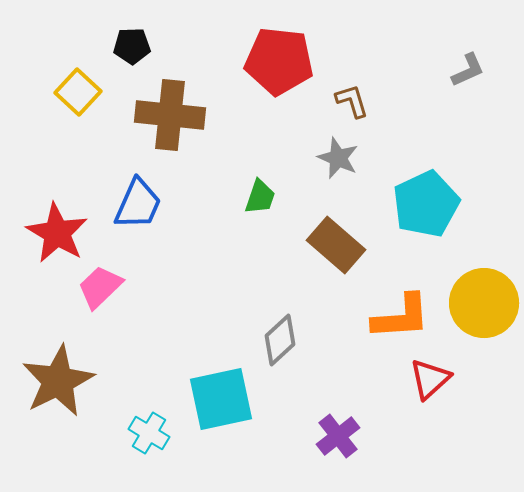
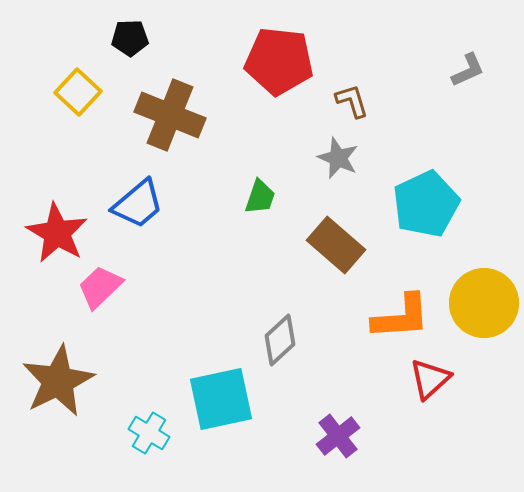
black pentagon: moved 2 px left, 8 px up
brown cross: rotated 16 degrees clockwise
blue trapezoid: rotated 26 degrees clockwise
